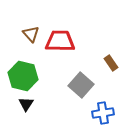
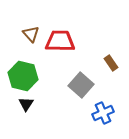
blue cross: rotated 15 degrees counterclockwise
